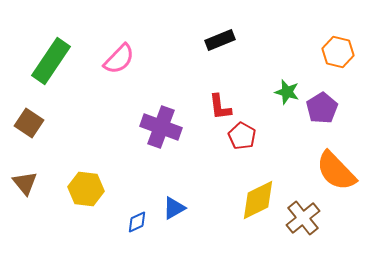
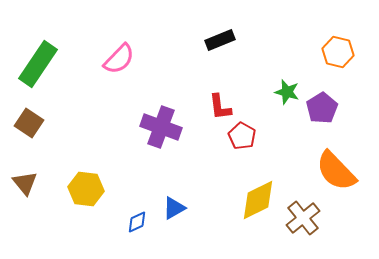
green rectangle: moved 13 px left, 3 px down
